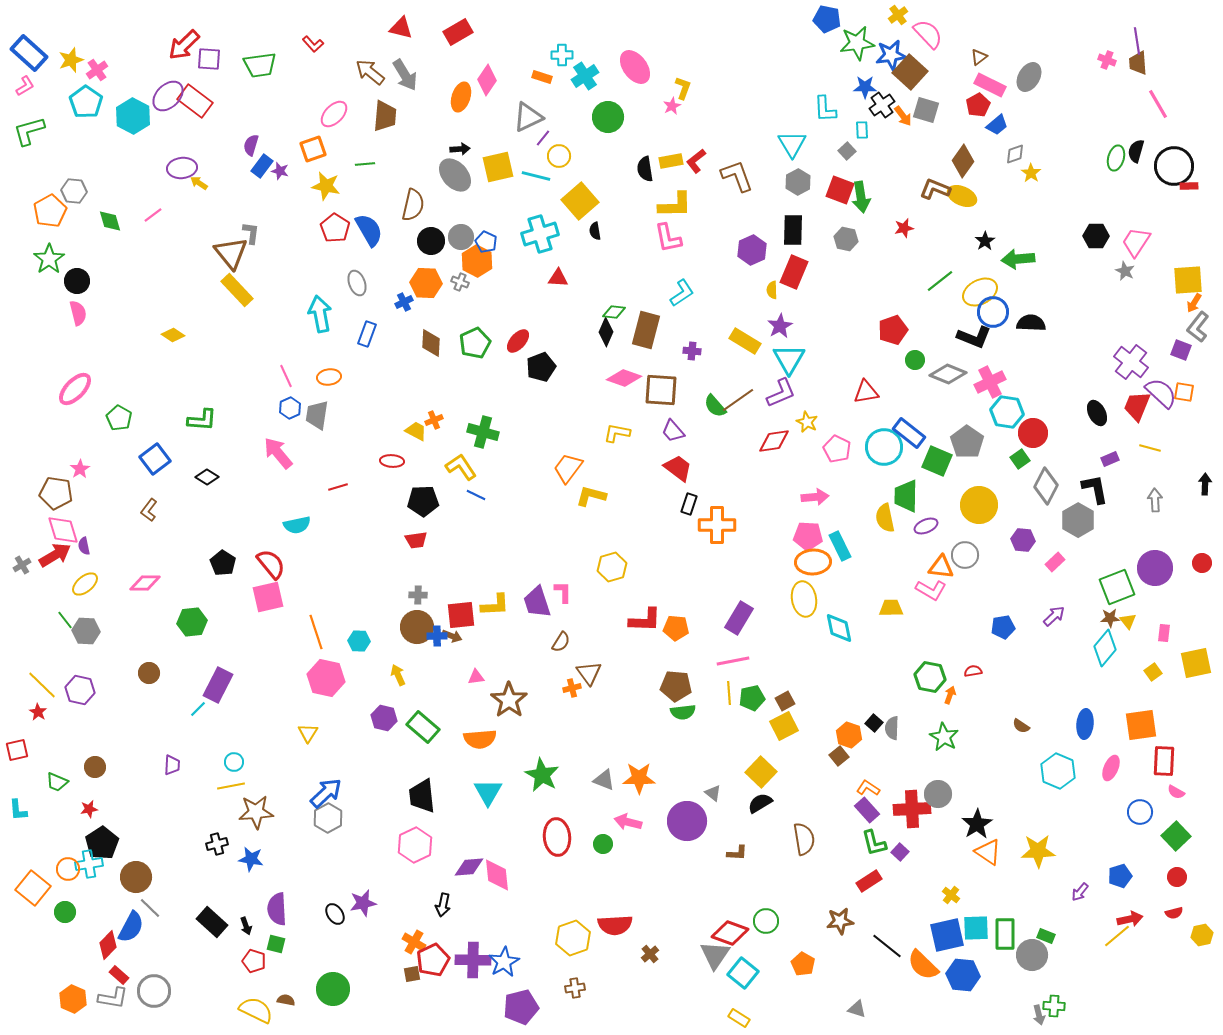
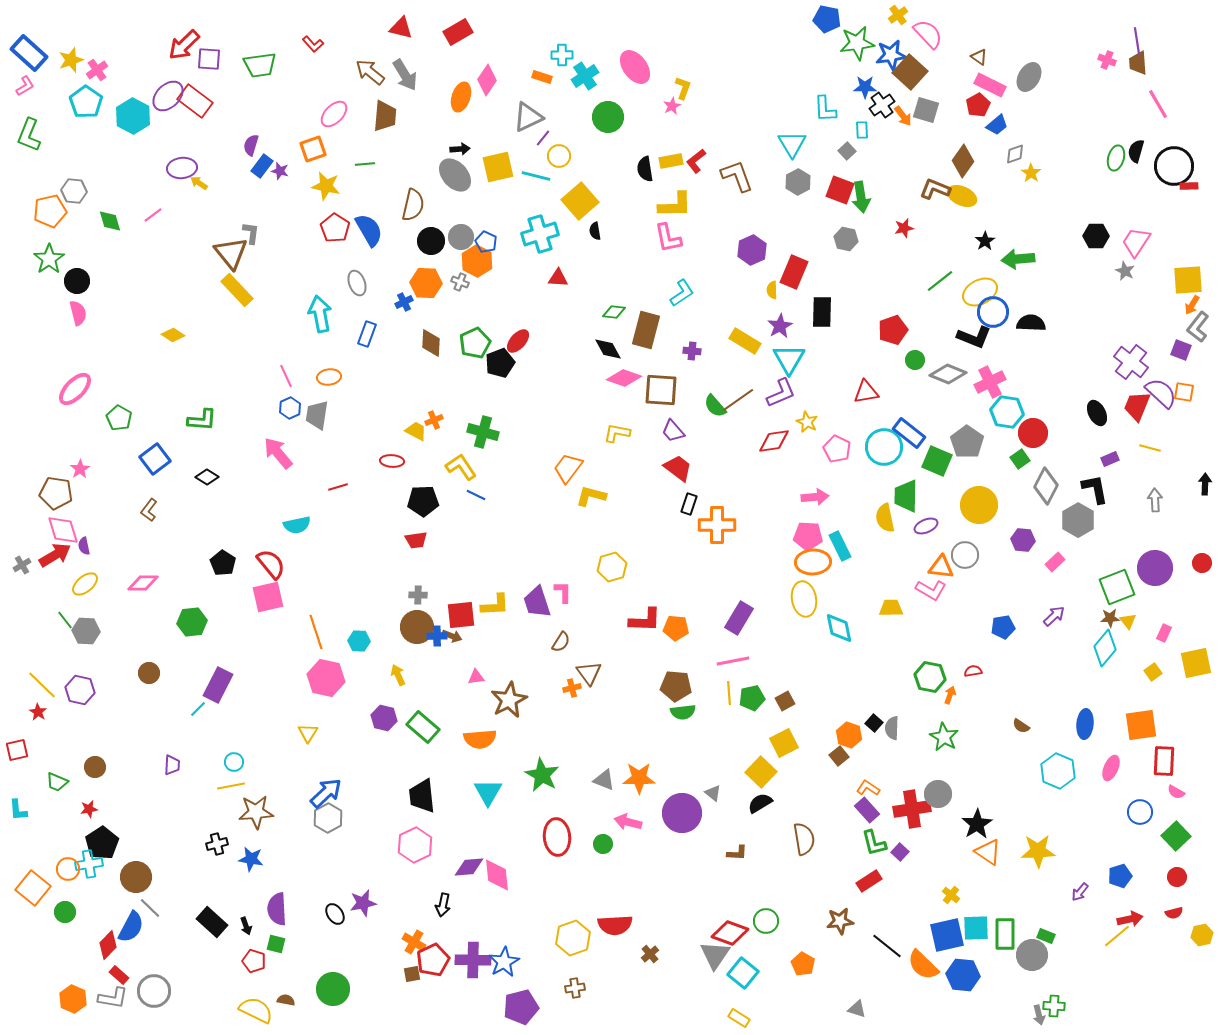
brown triangle at (979, 57): rotated 48 degrees counterclockwise
green L-shape at (29, 131): moved 4 px down; rotated 52 degrees counterclockwise
orange pentagon at (50, 211): rotated 16 degrees clockwise
black rectangle at (793, 230): moved 29 px right, 82 px down
orange arrow at (1194, 303): moved 2 px left, 2 px down
black diamond at (606, 332): moved 2 px right, 17 px down; rotated 52 degrees counterclockwise
black pentagon at (541, 367): moved 41 px left, 4 px up
pink diamond at (145, 583): moved 2 px left
pink rectangle at (1164, 633): rotated 18 degrees clockwise
brown star at (509, 700): rotated 9 degrees clockwise
yellow square at (784, 726): moved 17 px down
red cross at (912, 809): rotated 6 degrees counterclockwise
purple circle at (687, 821): moved 5 px left, 8 px up
